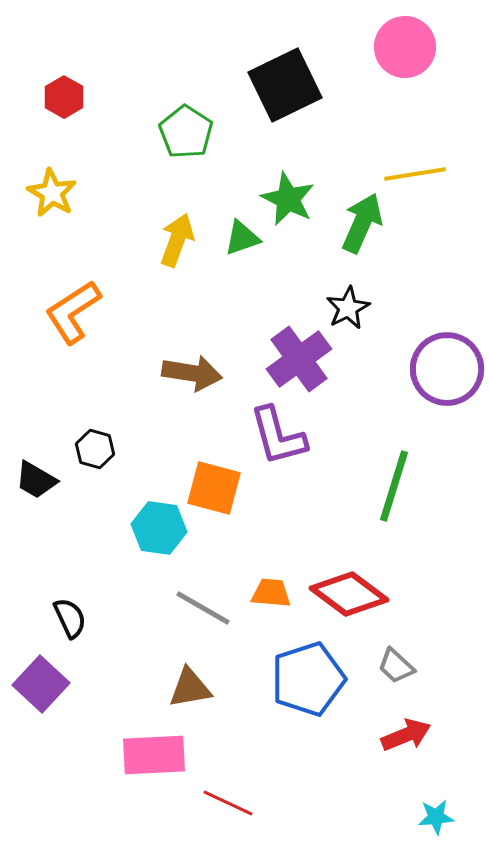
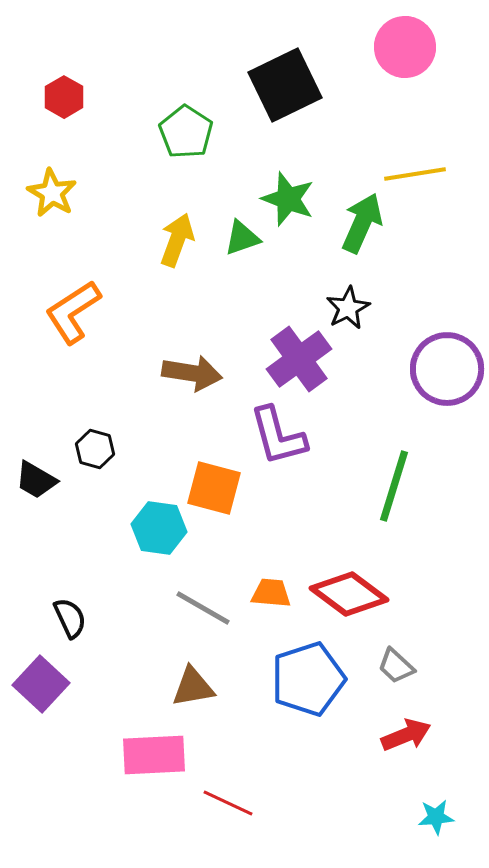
green star: rotated 6 degrees counterclockwise
brown triangle: moved 3 px right, 1 px up
